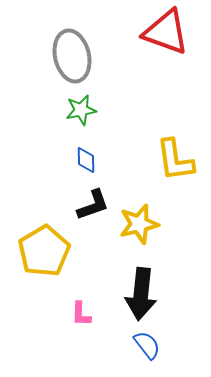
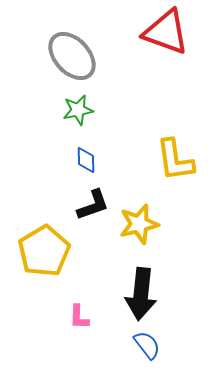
gray ellipse: rotated 30 degrees counterclockwise
green star: moved 3 px left
pink L-shape: moved 2 px left, 3 px down
